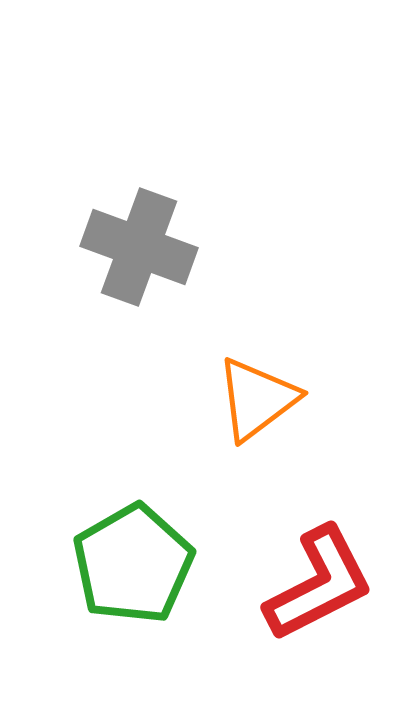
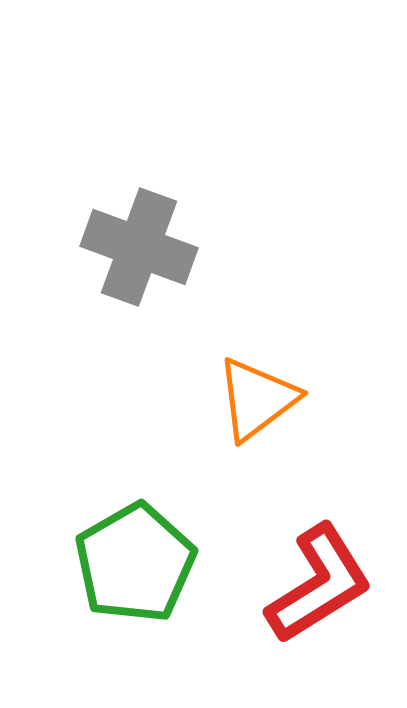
green pentagon: moved 2 px right, 1 px up
red L-shape: rotated 5 degrees counterclockwise
